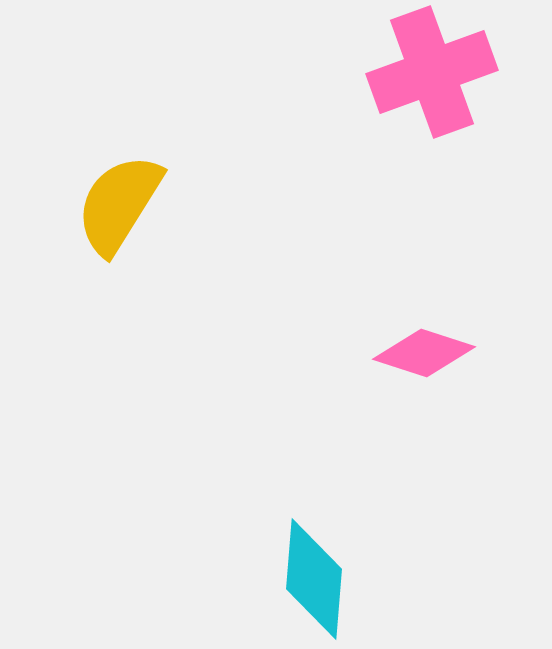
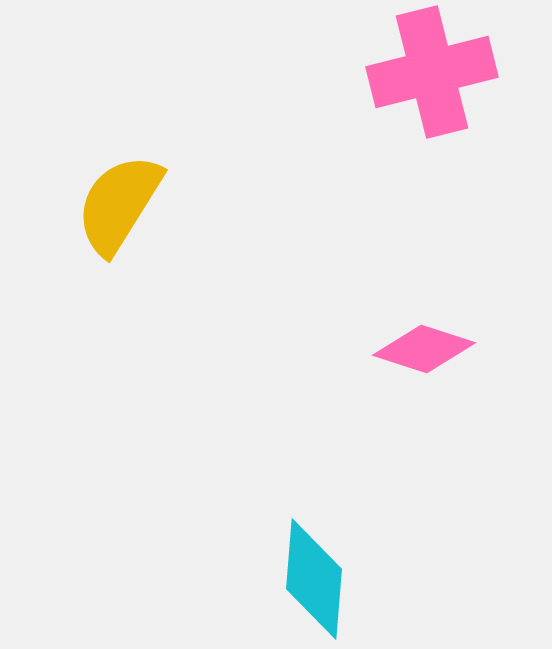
pink cross: rotated 6 degrees clockwise
pink diamond: moved 4 px up
